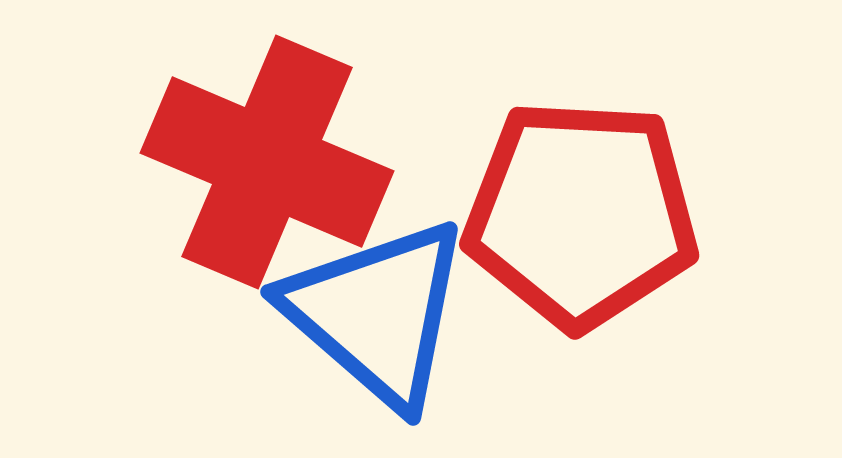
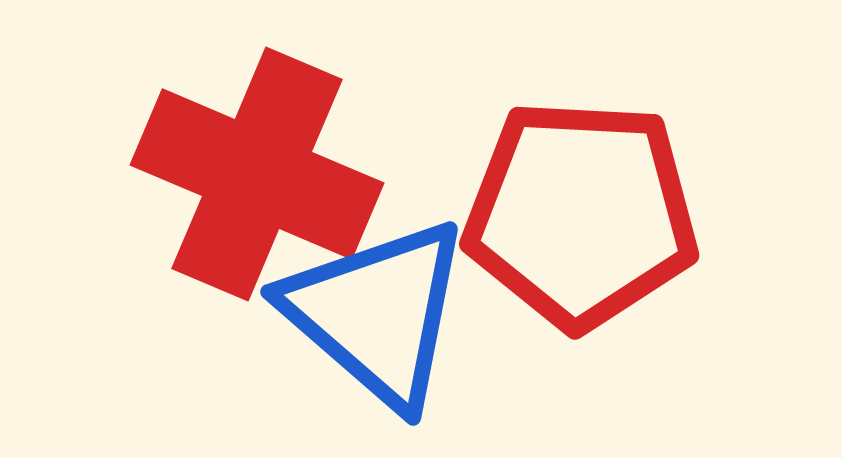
red cross: moved 10 px left, 12 px down
